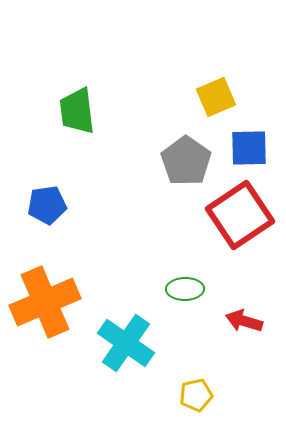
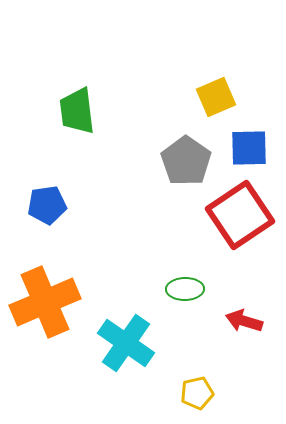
yellow pentagon: moved 1 px right, 2 px up
